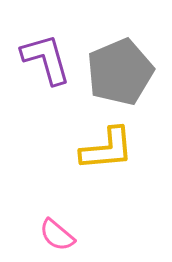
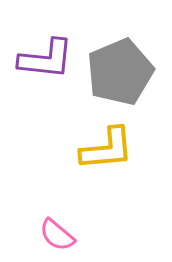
purple L-shape: rotated 112 degrees clockwise
